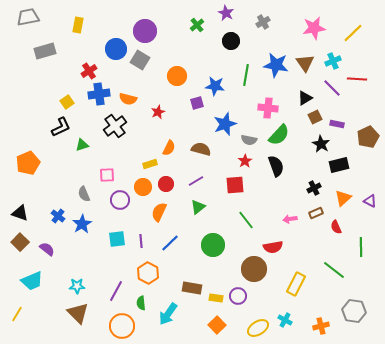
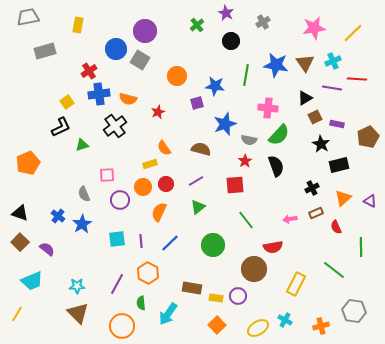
purple line at (332, 88): rotated 36 degrees counterclockwise
orange semicircle at (169, 148): moved 5 px left; rotated 119 degrees clockwise
black cross at (314, 188): moved 2 px left
purple line at (116, 291): moved 1 px right, 7 px up
